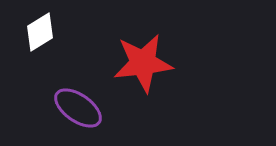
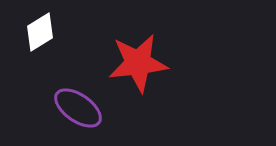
red star: moved 5 px left
